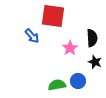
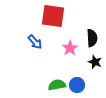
blue arrow: moved 3 px right, 6 px down
blue circle: moved 1 px left, 4 px down
